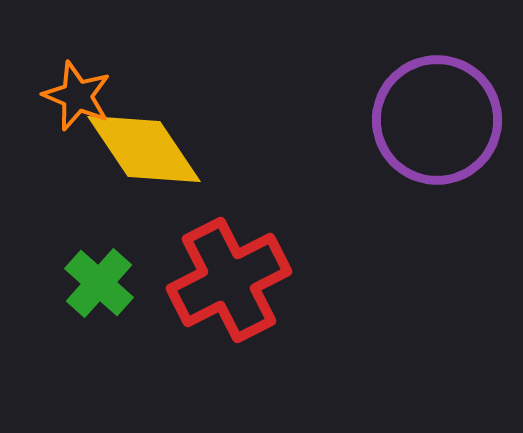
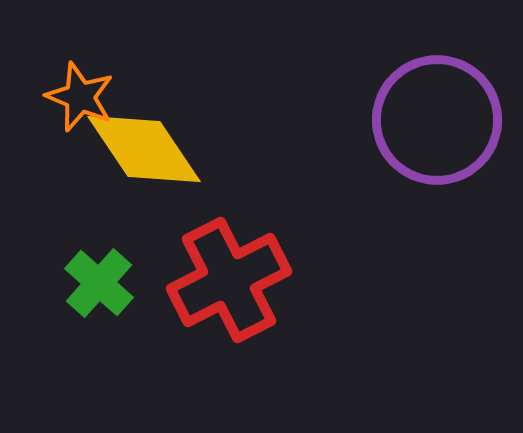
orange star: moved 3 px right, 1 px down
